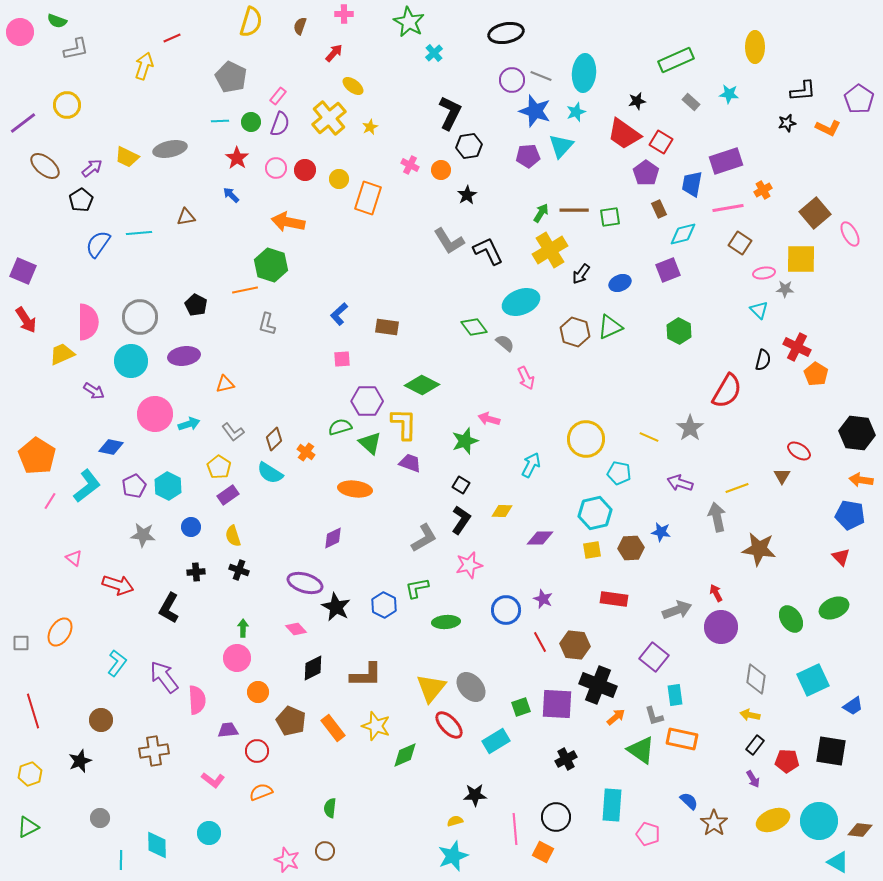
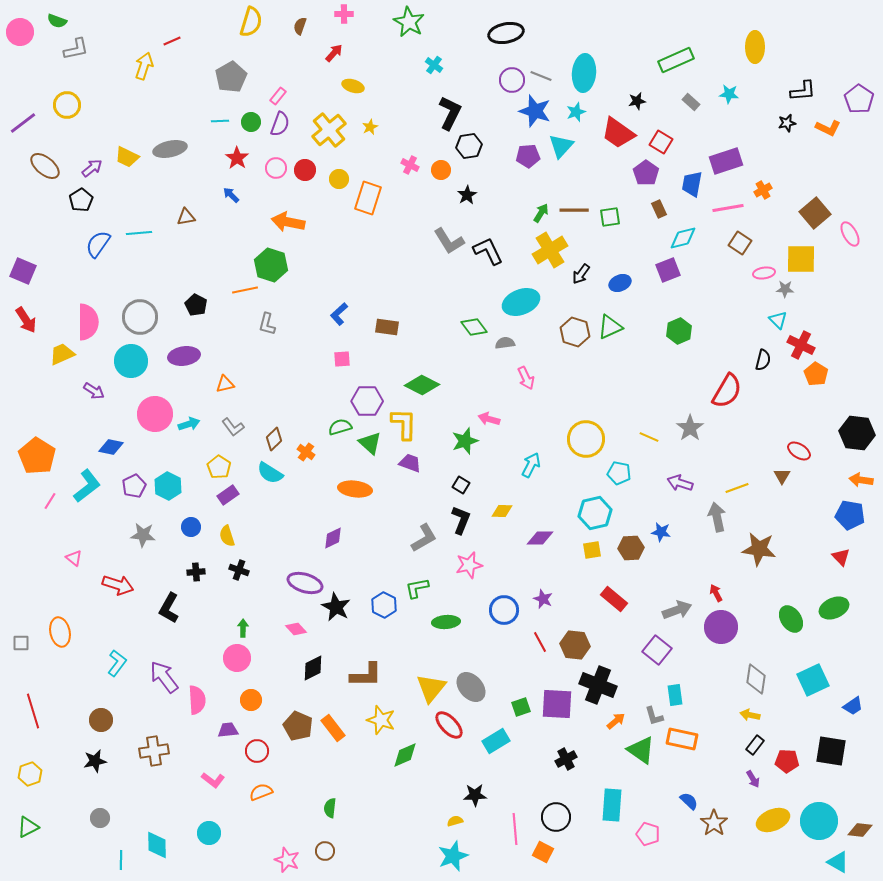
red line at (172, 38): moved 3 px down
cyan cross at (434, 53): moved 12 px down; rotated 12 degrees counterclockwise
gray pentagon at (231, 77): rotated 16 degrees clockwise
yellow ellipse at (353, 86): rotated 20 degrees counterclockwise
yellow cross at (329, 118): moved 12 px down
red trapezoid at (624, 134): moved 6 px left, 1 px up
cyan diamond at (683, 234): moved 4 px down
cyan triangle at (759, 310): moved 19 px right, 10 px down
green hexagon at (679, 331): rotated 10 degrees clockwise
gray semicircle at (505, 343): rotated 48 degrees counterclockwise
red cross at (797, 347): moved 4 px right, 2 px up
gray L-shape at (233, 432): moved 5 px up
black L-shape at (461, 520): rotated 12 degrees counterclockwise
yellow semicircle at (233, 536): moved 6 px left
red rectangle at (614, 599): rotated 32 degrees clockwise
blue circle at (506, 610): moved 2 px left
orange ellipse at (60, 632): rotated 44 degrees counterclockwise
purple square at (654, 657): moved 3 px right, 7 px up
orange circle at (258, 692): moved 7 px left, 8 px down
orange arrow at (616, 717): moved 4 px down
brown pentagon at (291, 721): moved 7 px right, 5 px down
yellow star at (376, 726): moved 5 px right, 6 px up
black star at (80, 761): moved 15 px right; rotated 10 degrees clockwise
